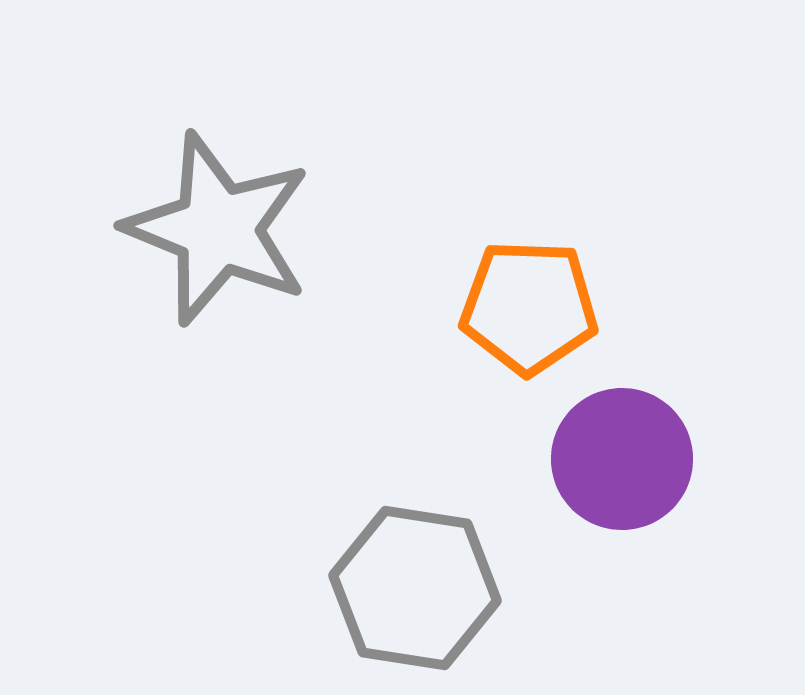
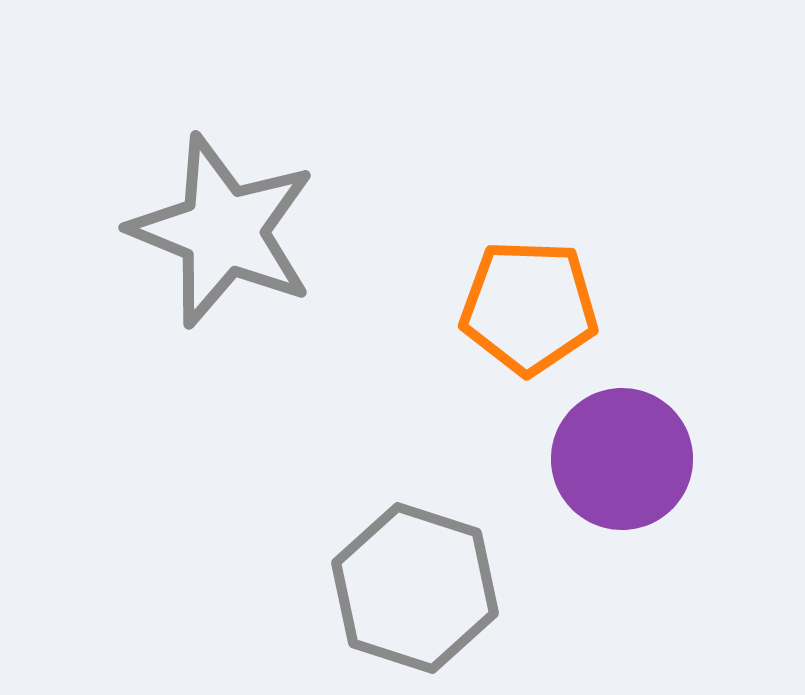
gray star: moved 5 px right, 2 px down
gray hexagon: rotated 9 degrees clockwise
